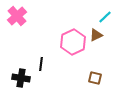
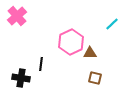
cyan line: moved 7 px right, 7 px down
brown triangle: moved 6 px left, 18 px down; rotated 24 degrees clockwise
pink hexagon: moved 2 px left
